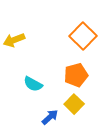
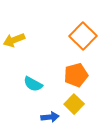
blue arrow: rotated 36 degrees clockwise
